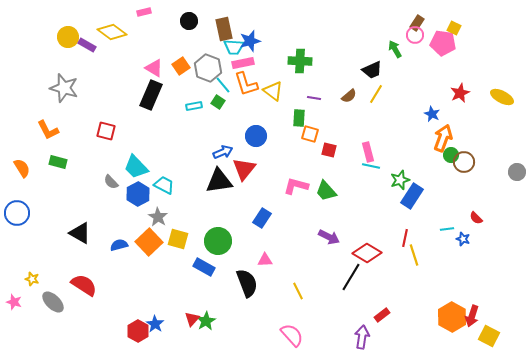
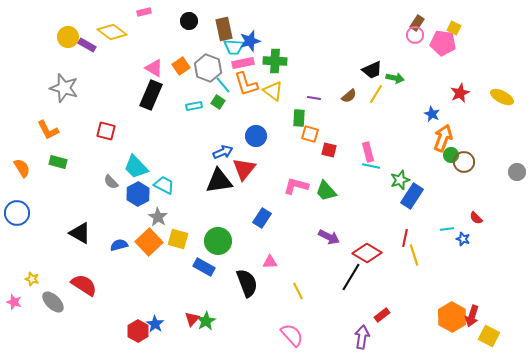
green arrow at (395, 49): moved 29 px down; rotated 132 degrees clockwise
green cross at (300, 61): moved 25 px left
pink triangle at (265, 260): moved 5 px right, 2 px down
